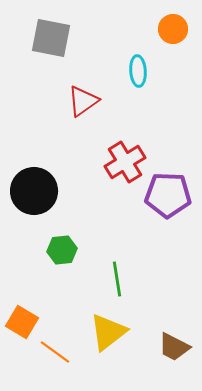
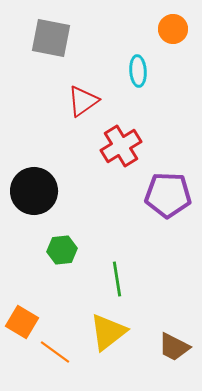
red cross: moved 4 px left, 16 px up
